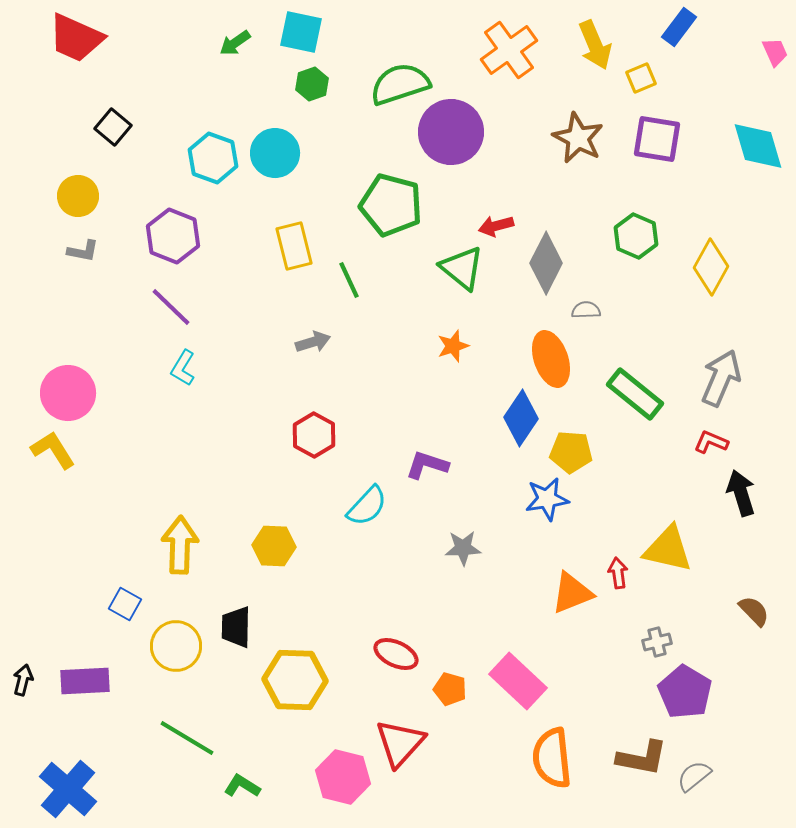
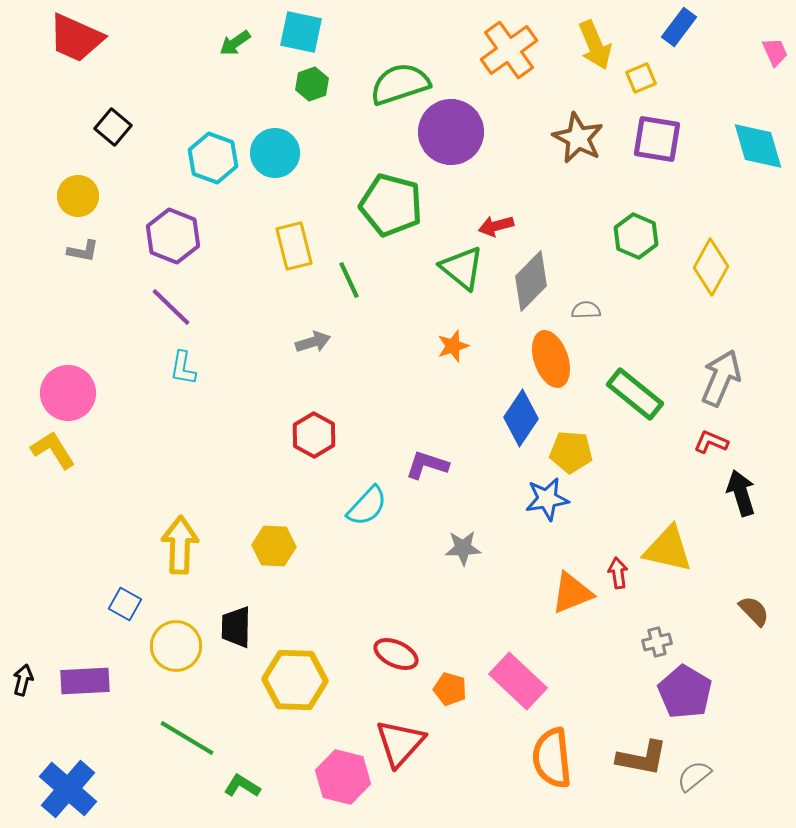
gray diamond at (546, 263): moved 15 px left, 18 px down; rotated 18 degrees clockwise
cyan L-shape at (183, 368): rotated 21 degrees counterclockwise
